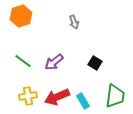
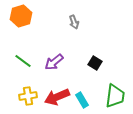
cyan rectangle: moved 1 px left, 1 px up
